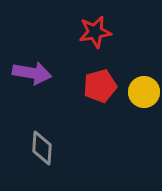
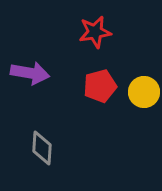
purple arrow: moved 2 px left
